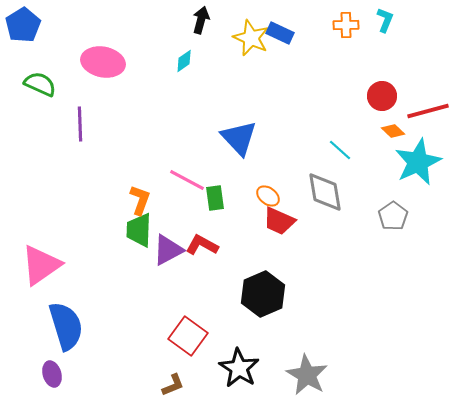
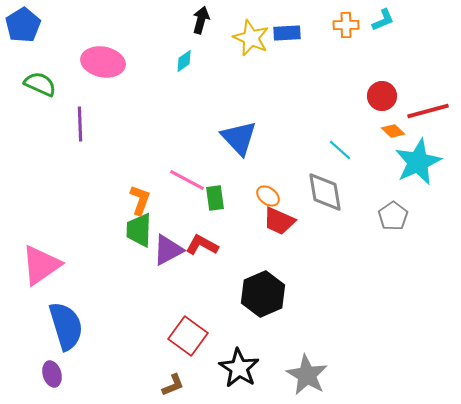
cyan L-shape: moved 2 px left; rotated 45 degrees clockwise
blue rectangle: moved 7 px right; rotated 28 degrees counterclockwise
